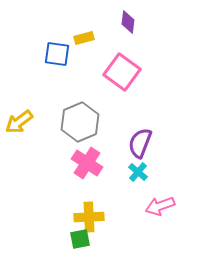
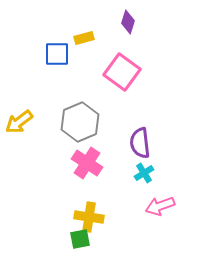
purple diamond: rotated 10 degrees clockwise
blue square: rotated 8 degrees counterclockwise
purple semicircle: rotated 28 degrees counterclockwise
cyan cross: moved 6 px right, 1 px down; rotated 18 degrees clockwise
yellow cross: rotated 12 degrees clockwise
